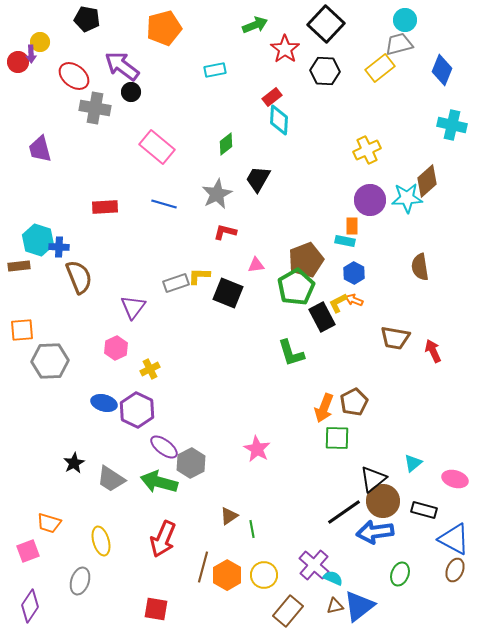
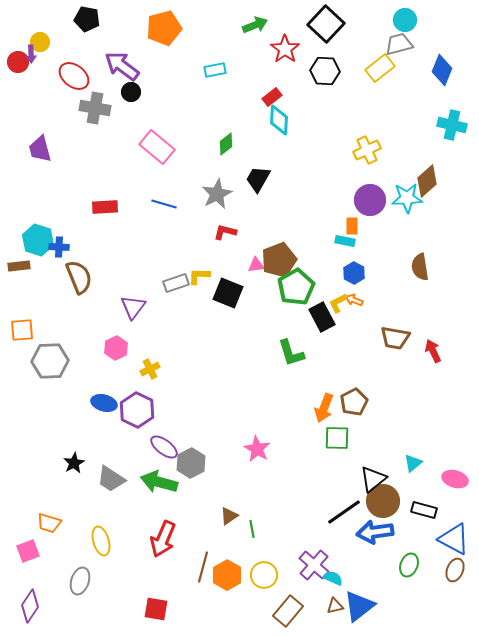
brown pentagon at (306, 260): moved 27 px left
green ellipse at (400, 574): moved 9 px right, 9 px up
